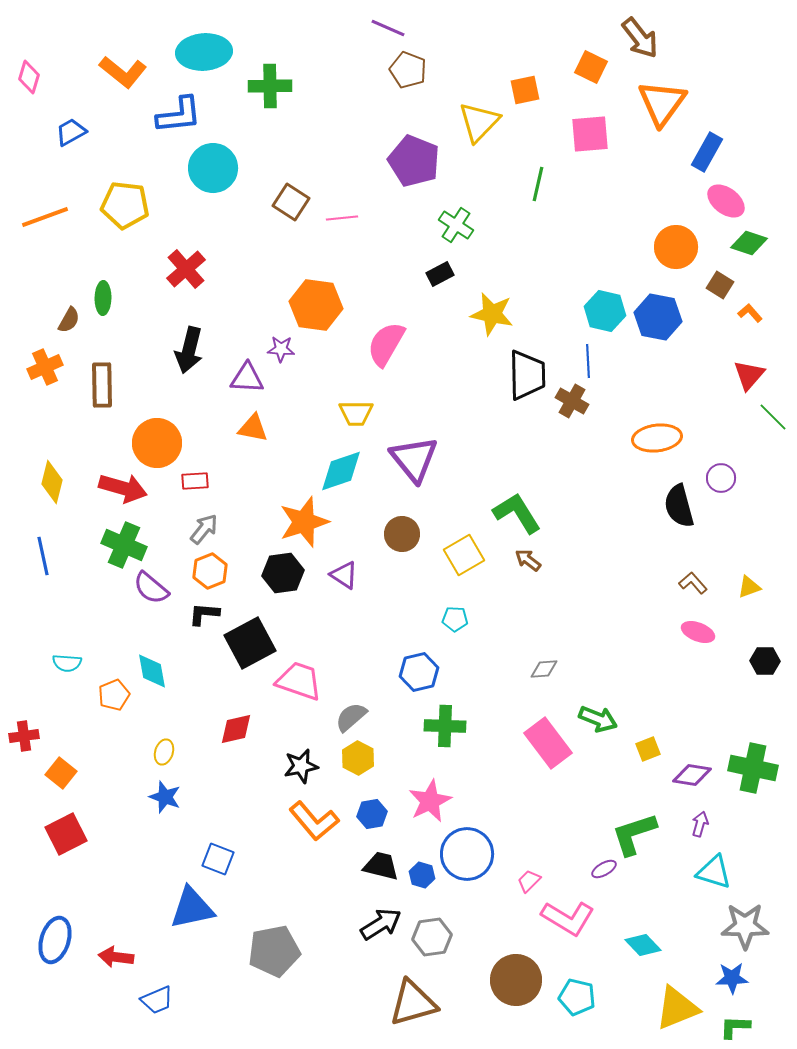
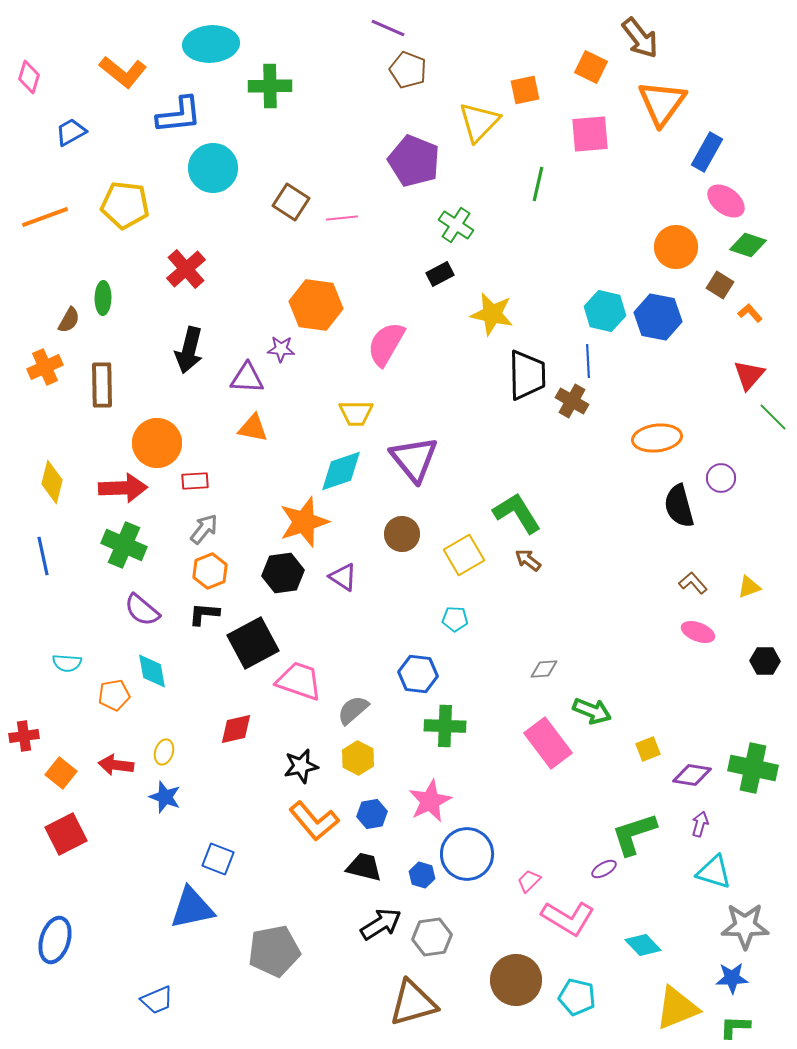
cyan ellipse at (204, 52): moved 7 px right, 8 px up
green diamond at (749, 243): moved 1 px left, 2 px down
red arrow at (123, 488): rotated 18 degrees counterclockwise
purple triangle at (344, 575): moved 1 px left, 2 px down
purple semicircle at (151, 588): moved 9 px left, 22 px down
black square at (250, 643): moved 3 px right
blue hexagon at (419, 672): moved 1 px left, 2 px down; rotated 21 degrees clockwise
orange pentagon at (114, 695): rotated 12 degrees clockwise
gray semicircle at (351, 717): moved 2 px right, 7 px up
green arrow at (598, 719): moved 6 px left, 8 px up
black trapezoid at (381, 866): moved 17 px left, 1 px down
red arrow at (116, 957): moved 192 px up
